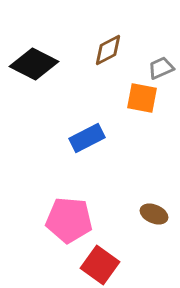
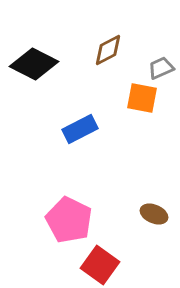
blue rectangle: moved 7 px left, 9 px up
pink pentagon: rotated 21 degrees clockwise
